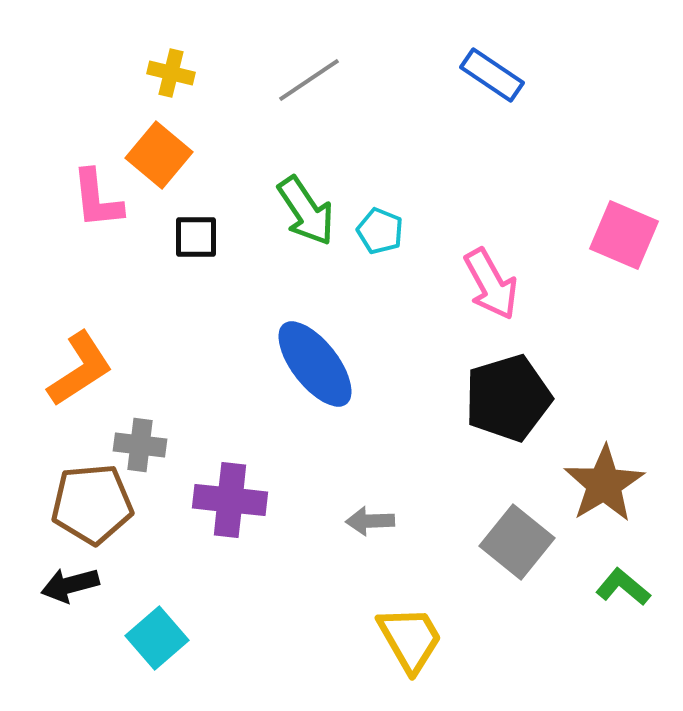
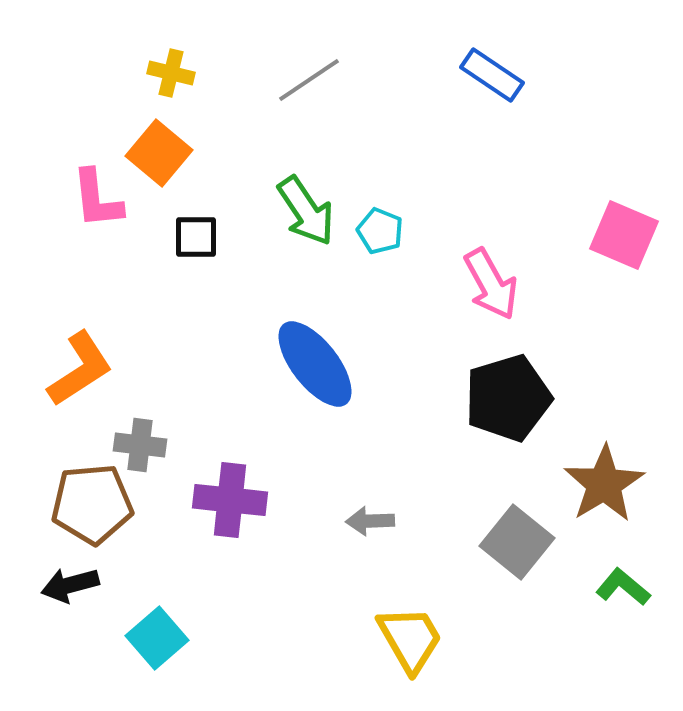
orange square: moved 2 px up
